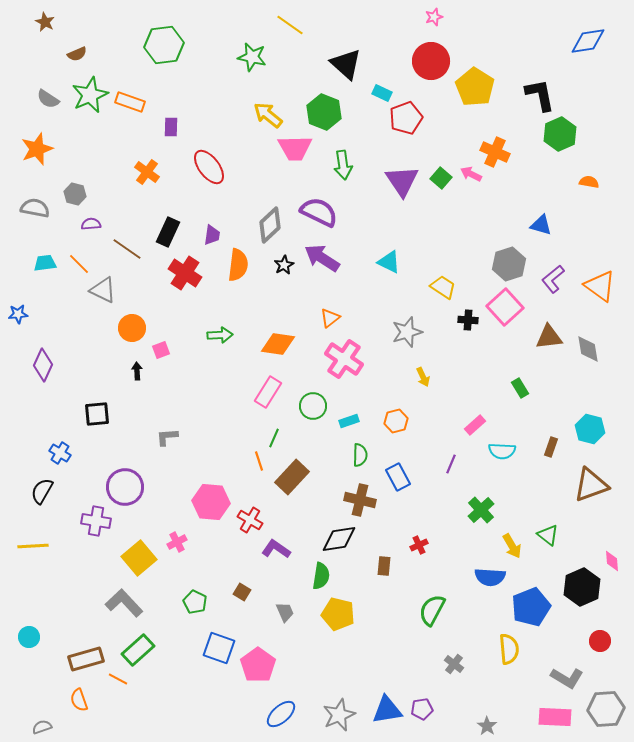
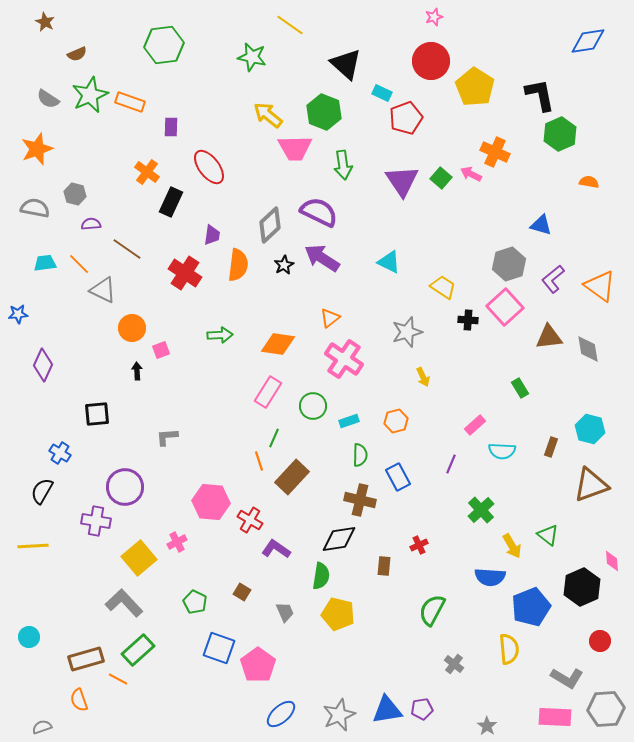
black rectangle at (168, 232): moved 3 px right, 30 px up
